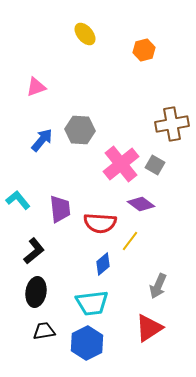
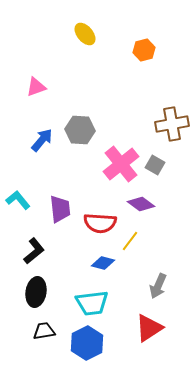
blue diamond: moved 1 px up; rotated 55 degrees clockwise
